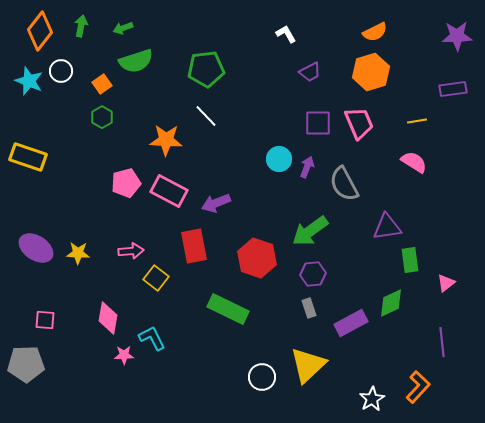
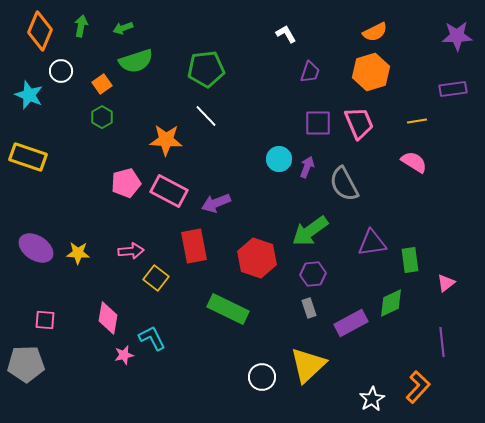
orange diamond at (40, 31): rotated 15 degrees counterclockwise
purple trapezoid at (310, 72): rotated 45 degrees counterclockwise
cyan star at (29, 81): moved 14 px down
purple triangle at (387, 227): moved 15 px left, 16 px down
pink star at (124, 355): rotated 12 degrees counterclockwise
